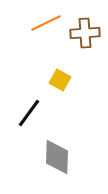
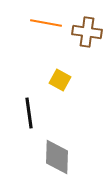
orange line: rotated 36 degrees clockwise
brown cross: moved 2 px right, 1 px up; rotated 12 degrees clockwise
black line: rotated 44 degrees counterclockwise
